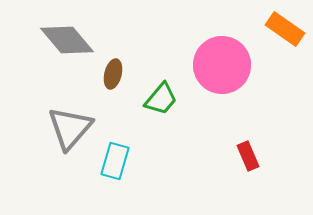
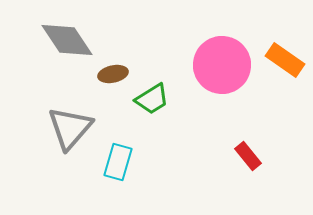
orange rectangle: moved 31 px down
gray diamond: rotated 6 degrees clockwise
brown ellipse: rotated 64 degrees clockwise
green trapezoid: moved 9 px left; rotated 18 degrees clockwise
red rectangle: rotated 16 degrees counterclockwise
cyan rectangle: moved 3 px right, 1 px down
